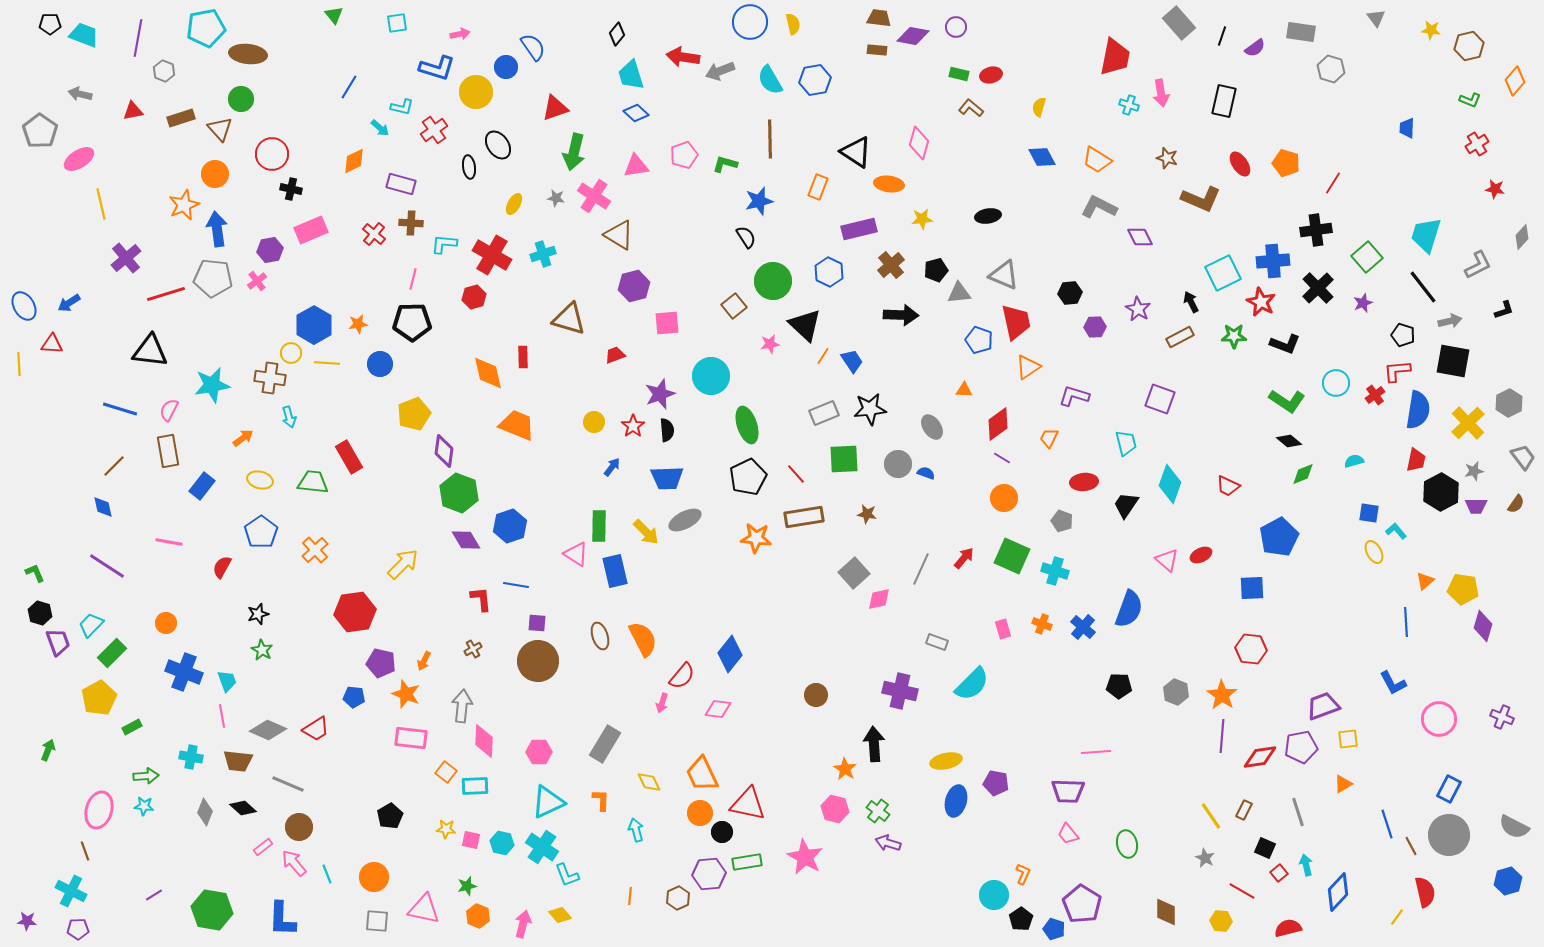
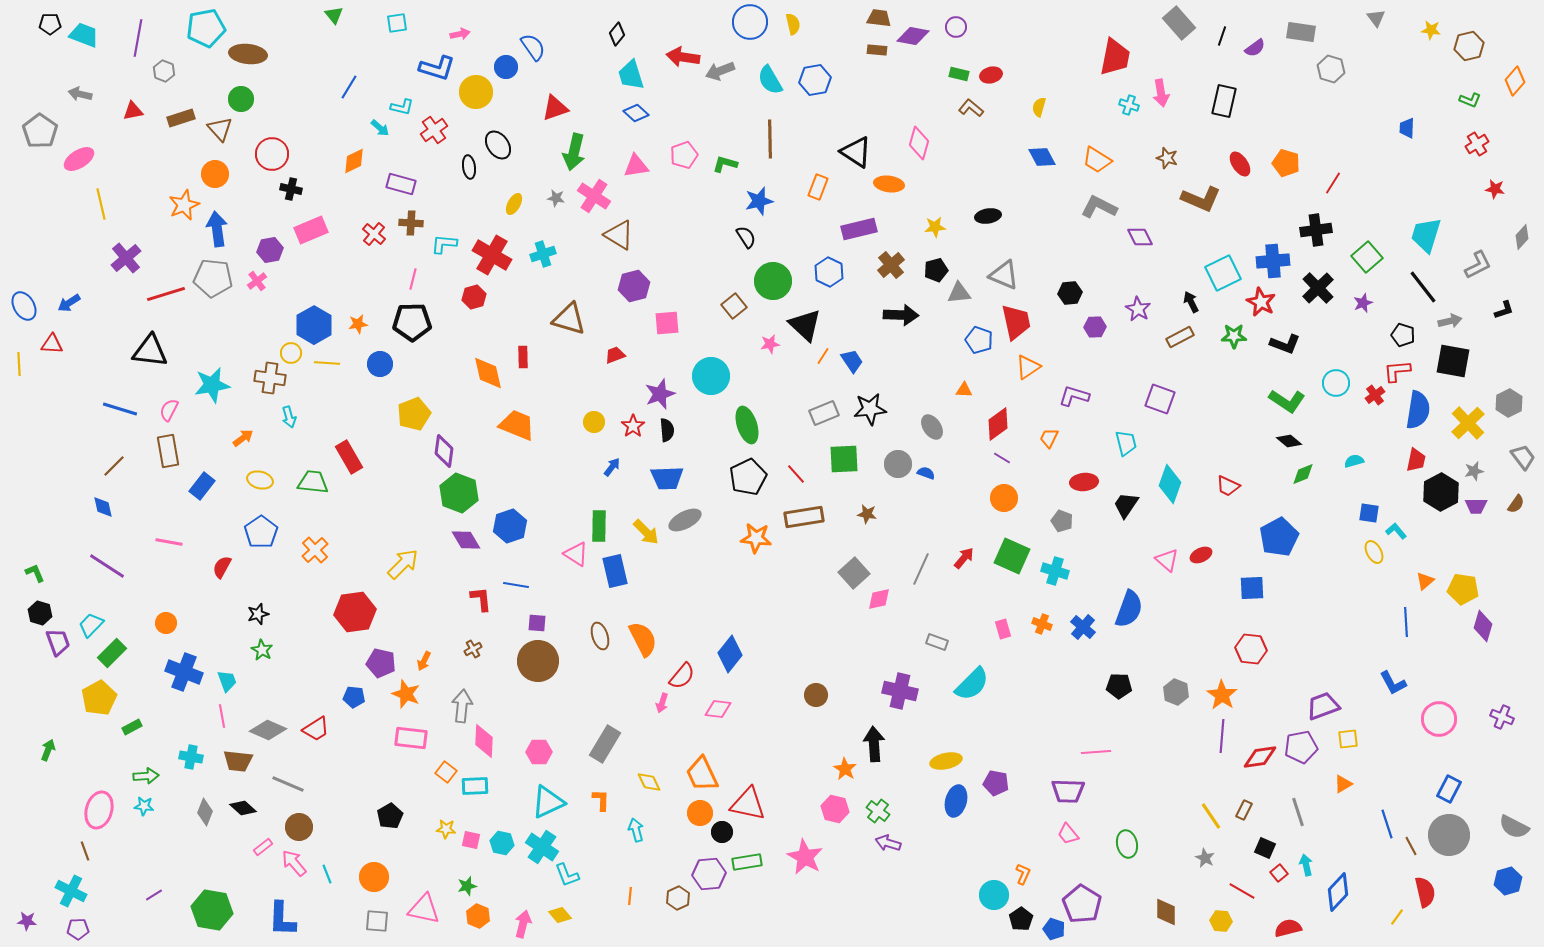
yellow star at (922, 219): moved 13 px right, 8 px down
